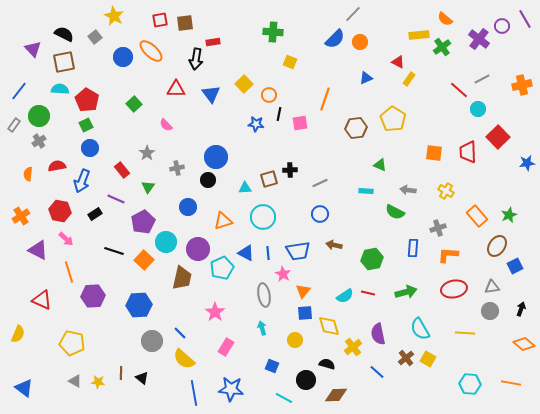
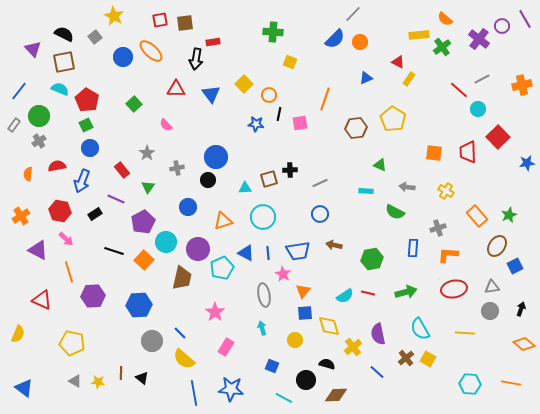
cyan semicircle at (60, 89): rotated 18 degrees clockwise
gray arrow at (408, 190): moved 1 px left, 3 px up
